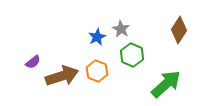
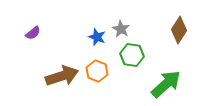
blue star: rotated 24 degrees counterclockwise
green hexagon: rotated 15 degrees counterclockwise
purple semicircle: moved 29 px up
